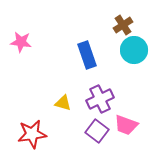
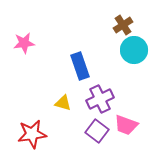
pink star: moved 3 px right, 1 px down; rotated 15 degrees counterclockwise
blue rectangle: moved 7 px left, 11 px down
